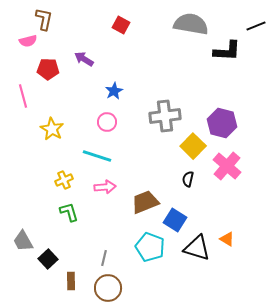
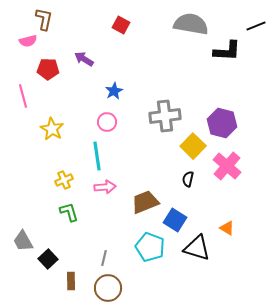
cyan line: rotated 64 degrees clockwise
orange triangle: moved 11 px up
